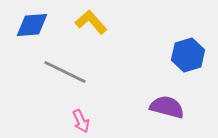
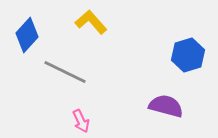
blue diamond: moved 5 px left, 10 px down; rotated 44 degrees counterclockwise
purple semicircle: moved 1 px left, 1 px up
